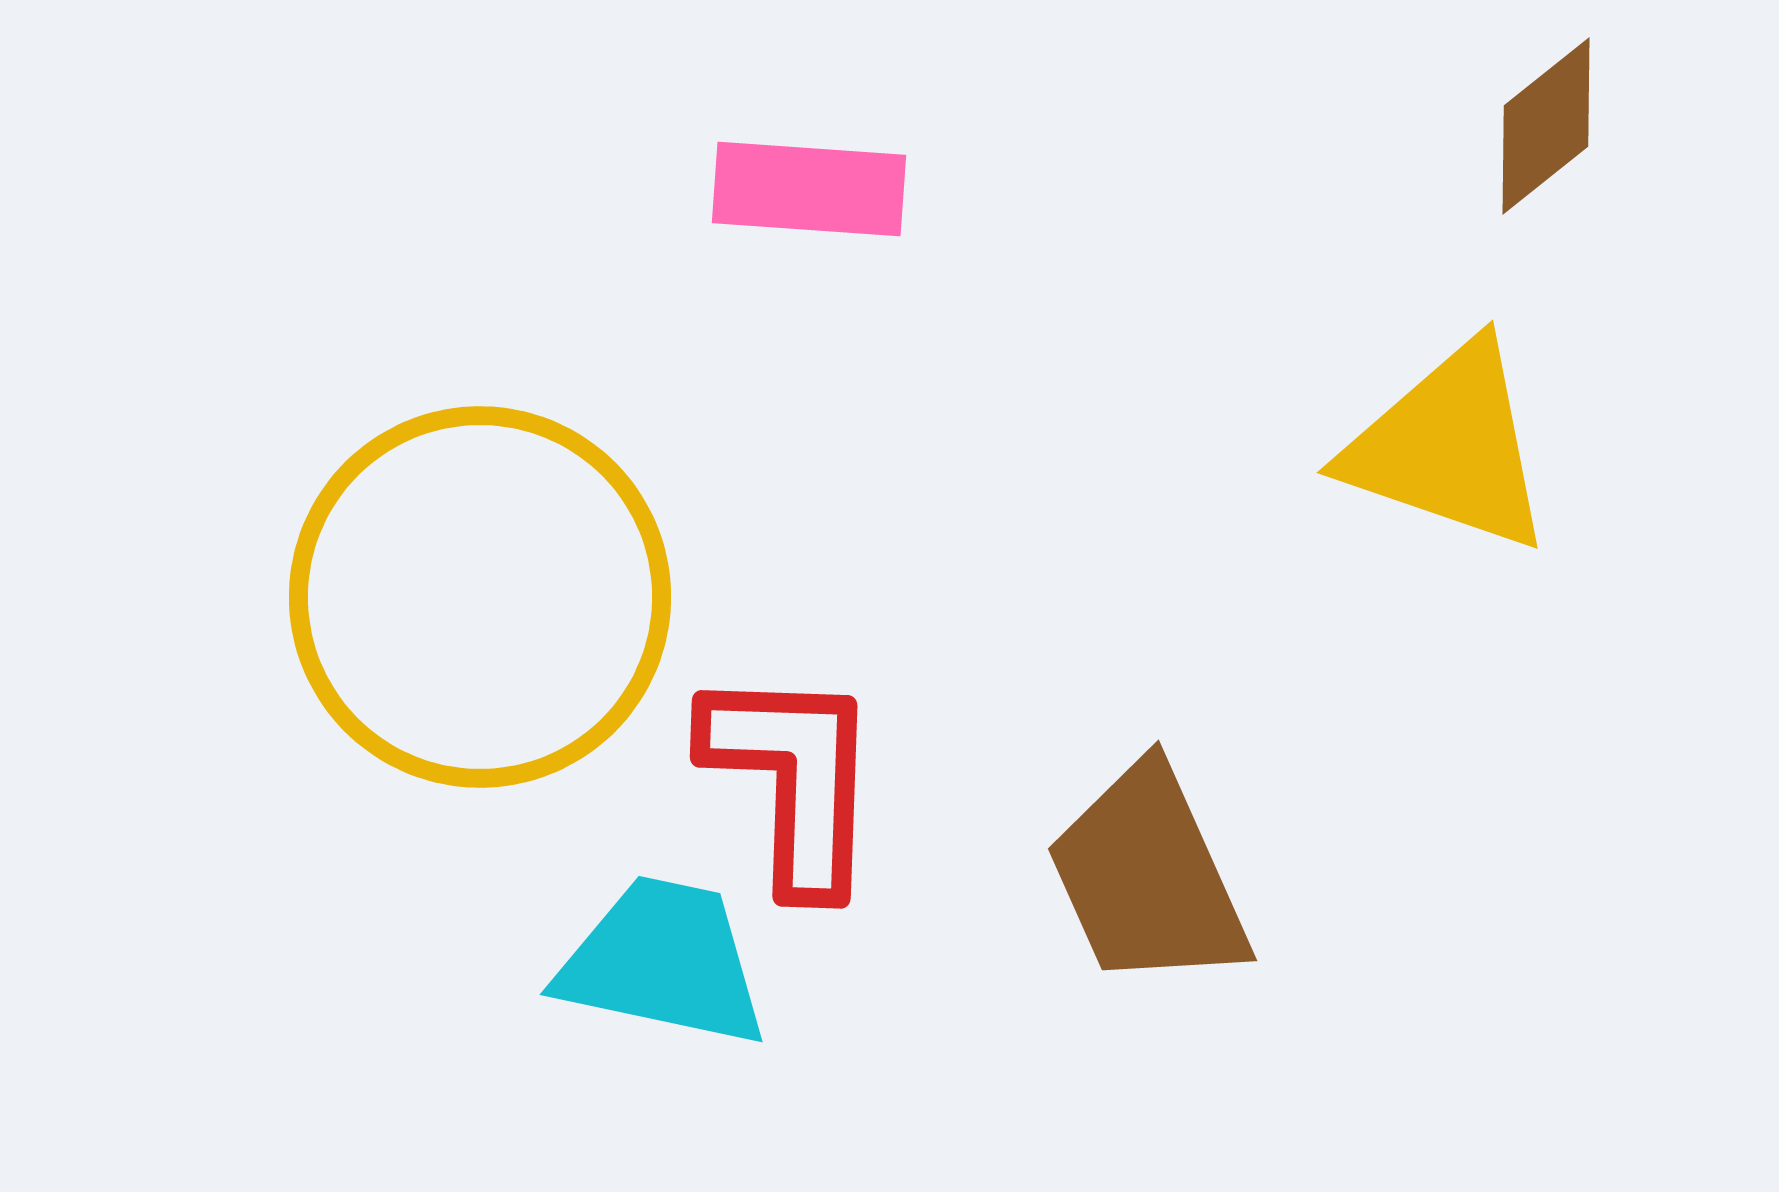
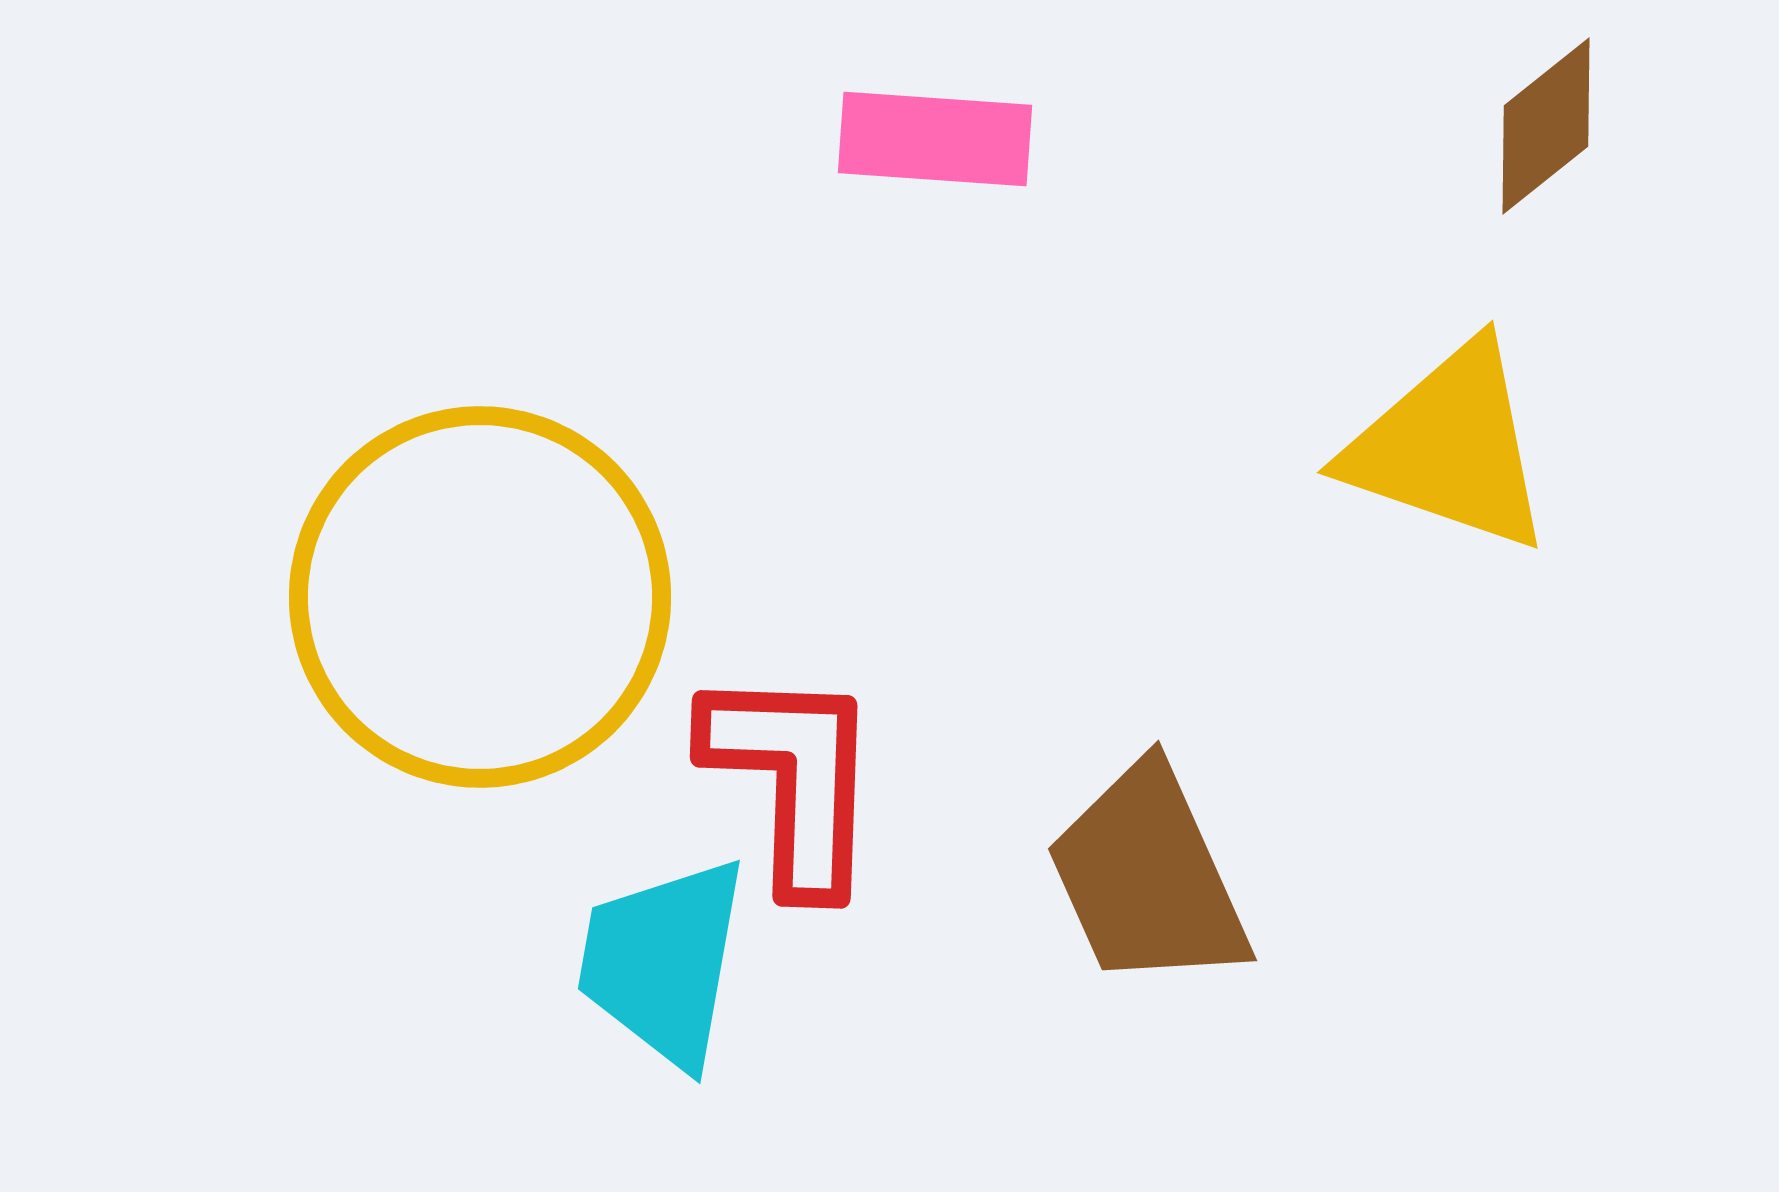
pink rectangle: moved 126 px right, 50 px up
cyan trapezoid: rotated 92 degrees counterclockwise
